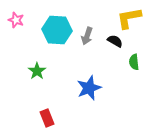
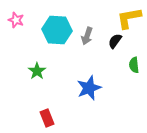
black semicircle: rotated 84 degrees counterclockwise
green semicircle: moved 3 px down
